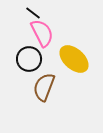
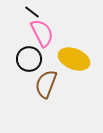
black line: moved 1 px left, 1 px up
yellow ellipse: rotated 20 degrees counterclockwise
brown semicircle: moved 2 px right, 3 px up
